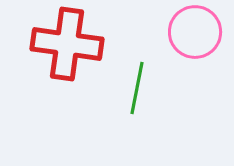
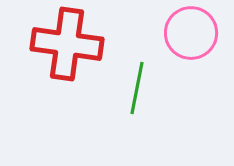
pink circle: moved 4 px left, 1 px down
